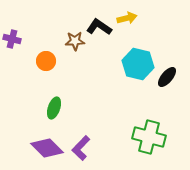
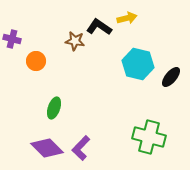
brown star: rotated 12 degrees clockwise
orange circle: moved 10 px left
black ellipse: moved 4 px right
